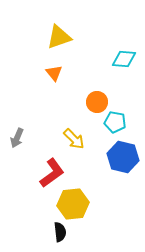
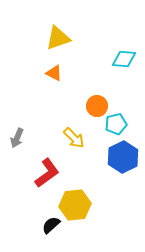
yellow triangle: moved 1 px left, 1 px down
orange triangle: rotated 24 degrees counterclockwise
orange circle: moved 4 px down
cyan pentagon: moved 1 px right, 2 px down; rotated 25 degrees counterclockwise
yellow arrow: moved 1 px up
blue hexagon: rotated 20 degrees clockwise
red L-shape: moved 5 px left
yellow hexagon: moved 2 px right, 1 px down
black semicircle: moved 9 px left, 7 px up; rotated 126 degrees counterclockwise
